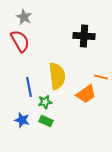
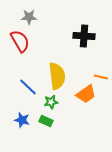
gray star: moved 5 px right; rotated 28 degrees counterclockwise
blue line: moved 1 px left; rotated 36 degrees counterclockwise
green star: moved 6 px right
